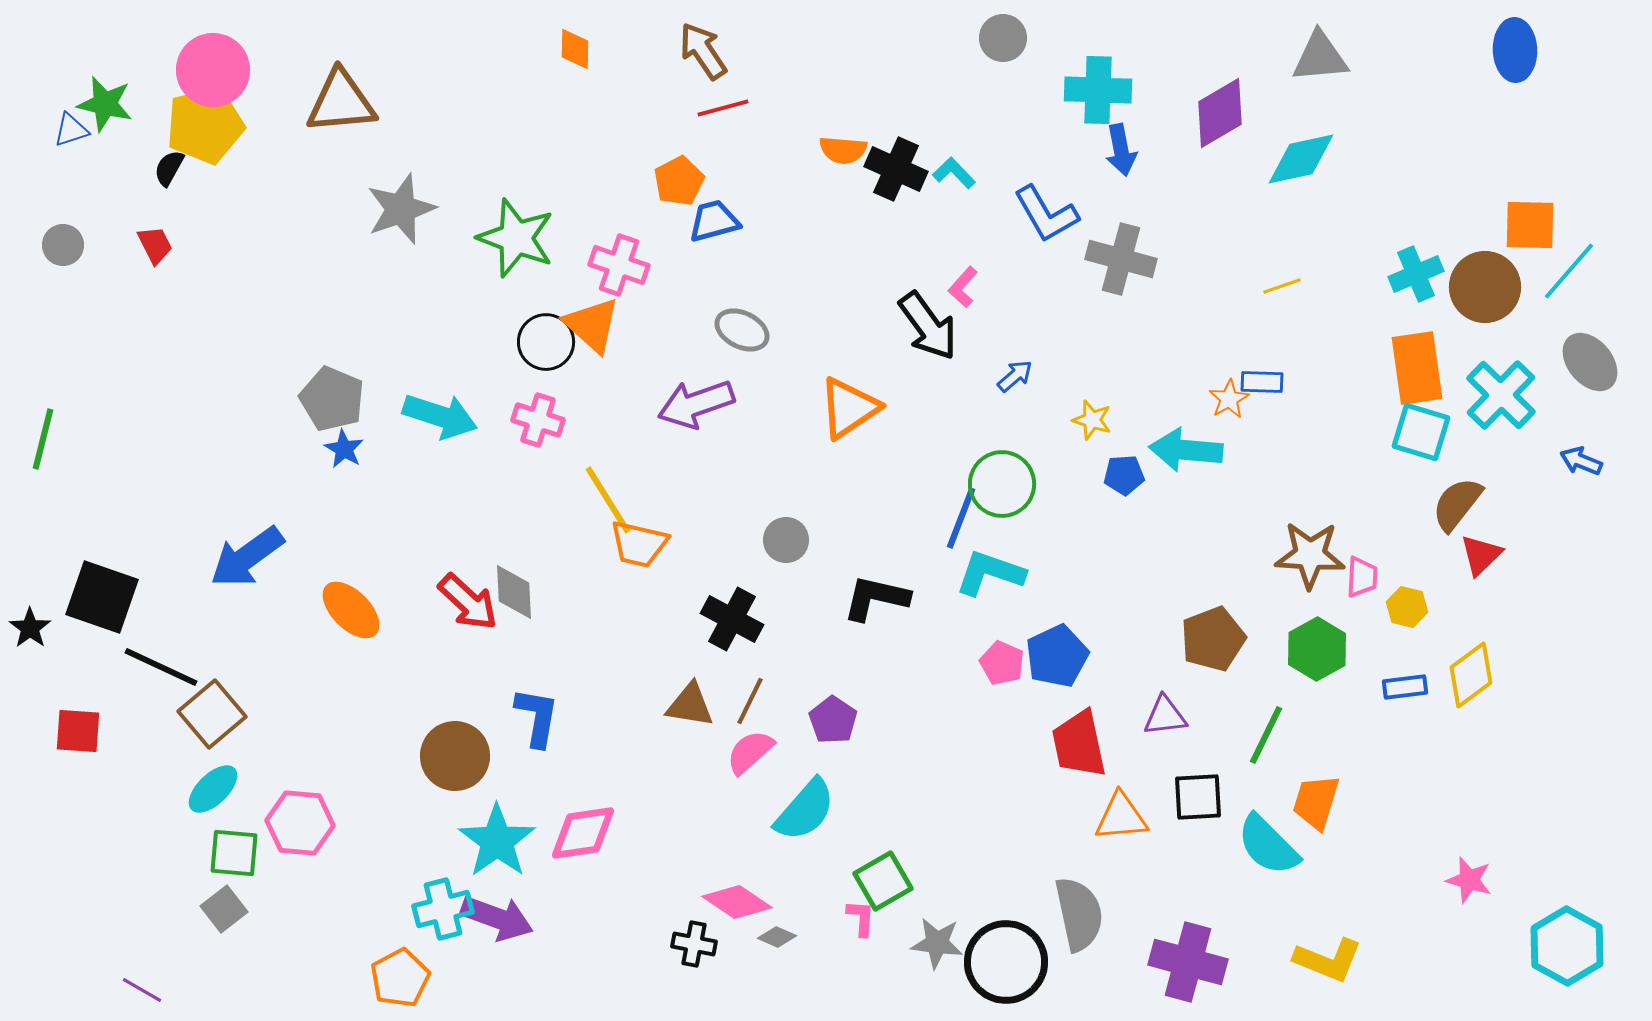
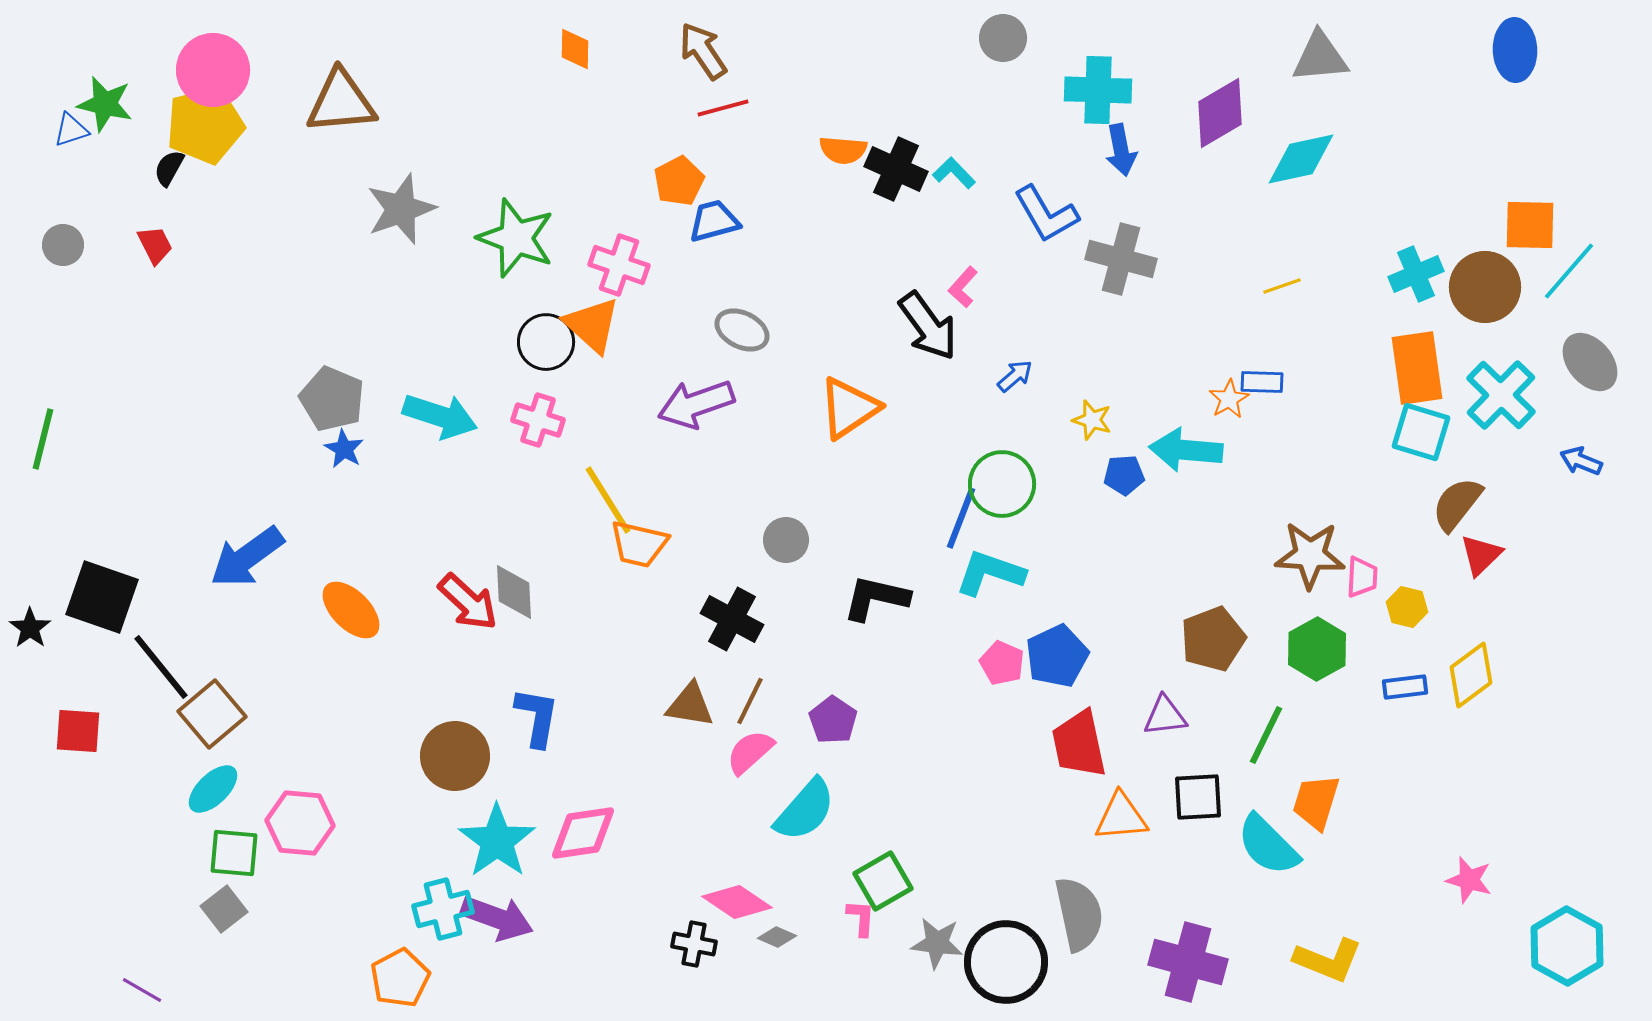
black line at (161, 667): rotated 26 degrees clockwise
